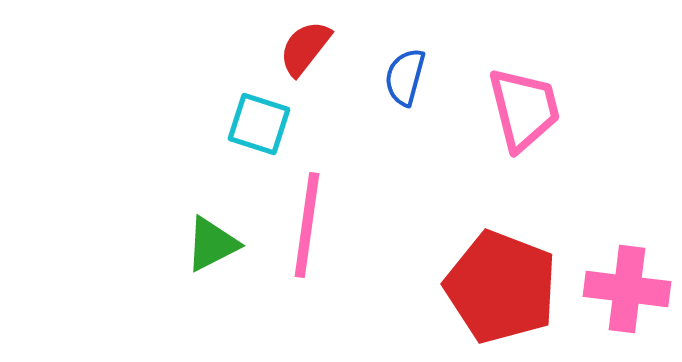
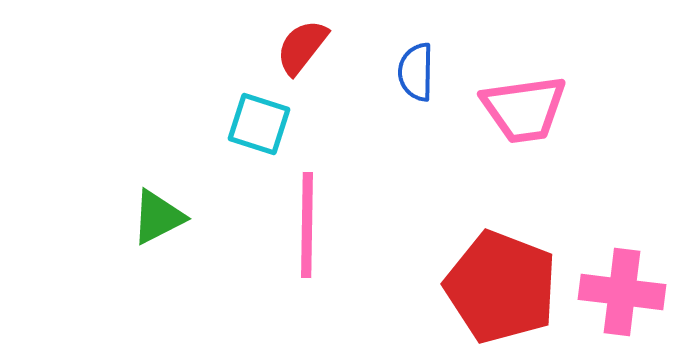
red semicircle: moved 3 px left, 1 px up
blue semicircle: moved 11 px right, 5 px up; rotated 14 degrees counterclockwise
pink trapezoid: rotated 96 degrees clockwise
pink line: rotated 7 degrees counterclockwise
green triangle: moved 54 px left, 27 px up
pink cross: moved 5 px left, 3 px down
